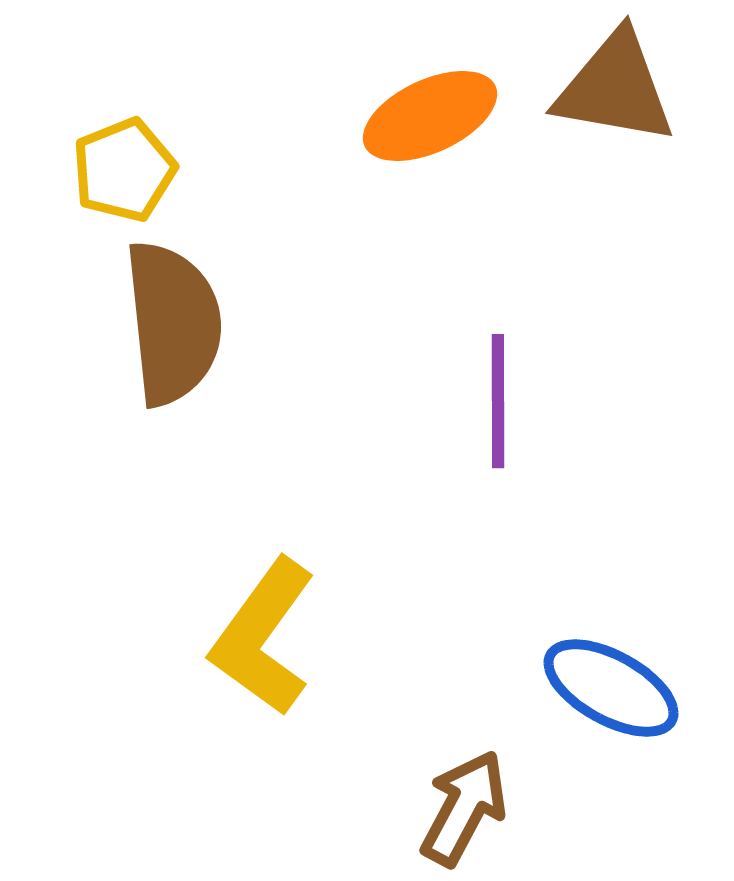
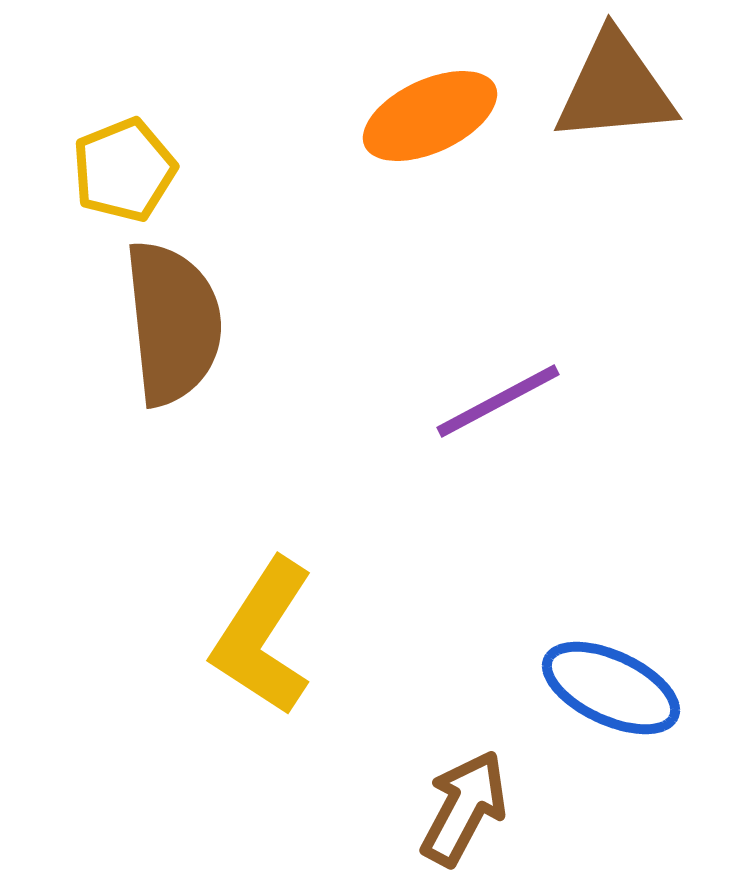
brown triangle: rotated 15 degrees counterclockwise
purple line: rotated 62 degrees clockwise
yellow L-shape: rotated 3 degrees counterclockwise
blue ellipse: rotated 4 degrees counterclockwise
